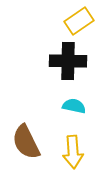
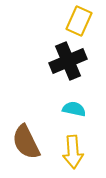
yellow rectangle: rotated 32 degrees counterclockwise
black cross: rotated 24 degrees counterclockwise
cyan semicircle: moved 3 px down
